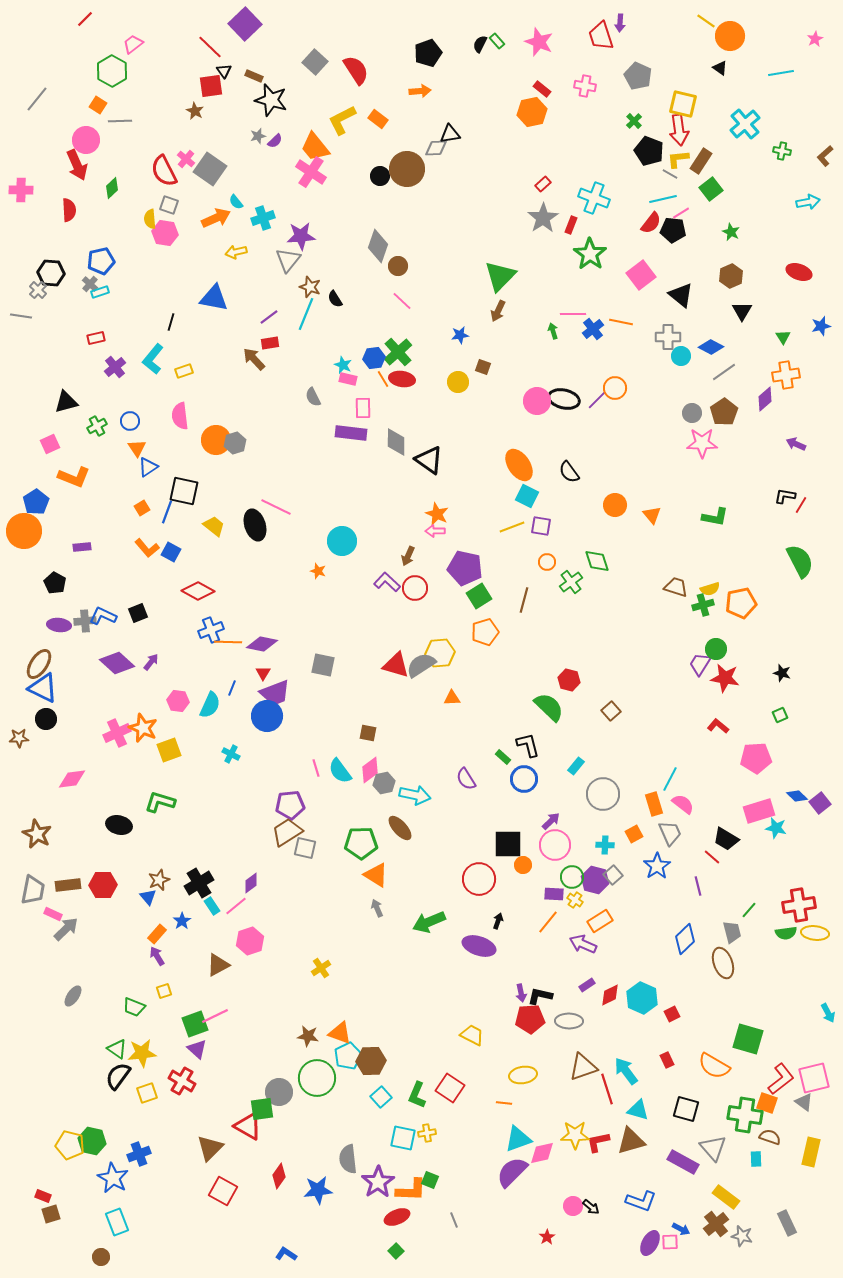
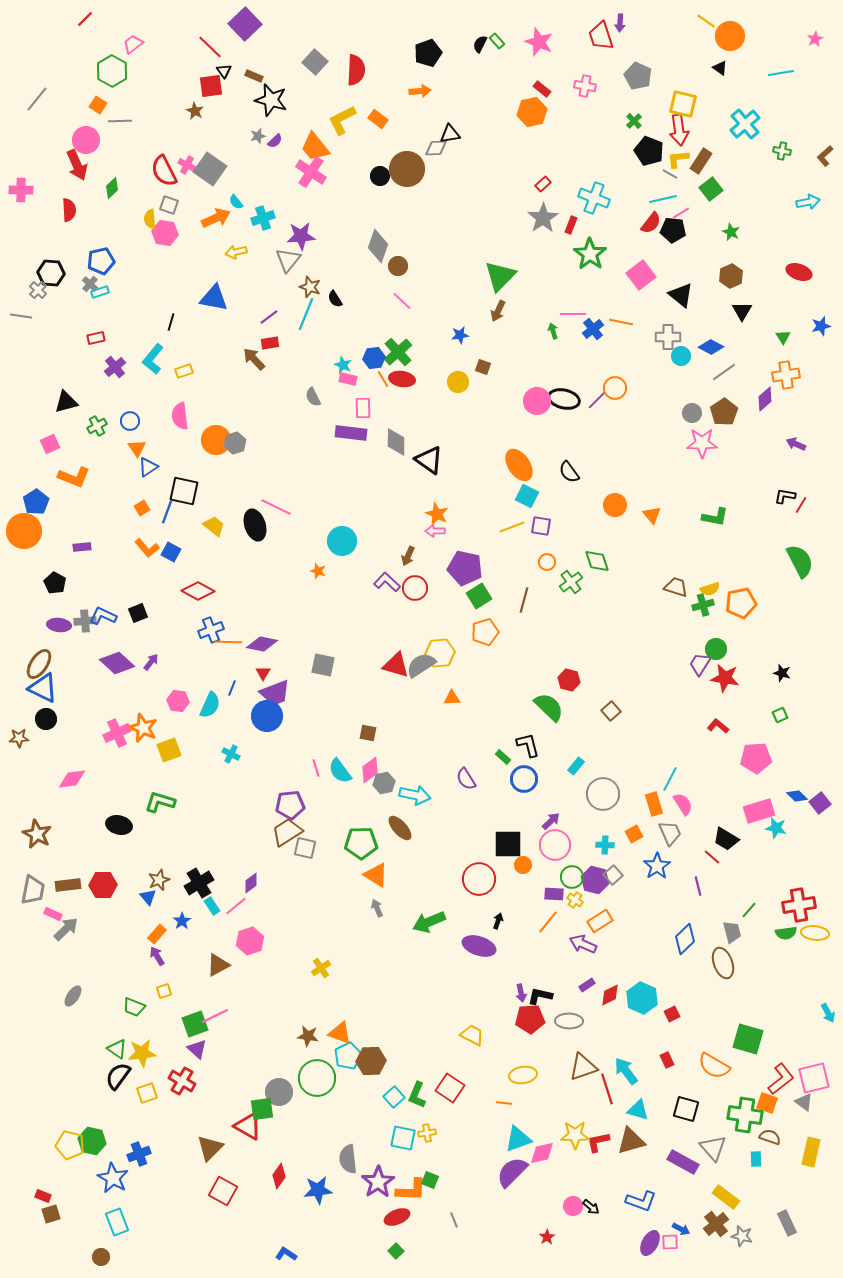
red semicircle at (356, 70): rotated 36 degrees clockwise
pink cross at (186, 159): moved 1 px right, 6 px down; rotated 12 degrees counterclockwise
pink semicircle at (683, 804): rotated 20 degrees clockwise
cyan square at (381, 1097): moved 13 px right
